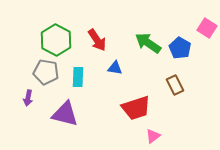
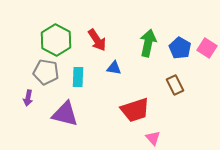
pink square: moved 20 px down
green arrow: rotated 68 degrees clockwise
blue triangle: moved 1 px left
red trapezoid: moved 1 px left, 2 px down
pink triangle: moved 2 px down; rotated 35 degrees counterclockwise
